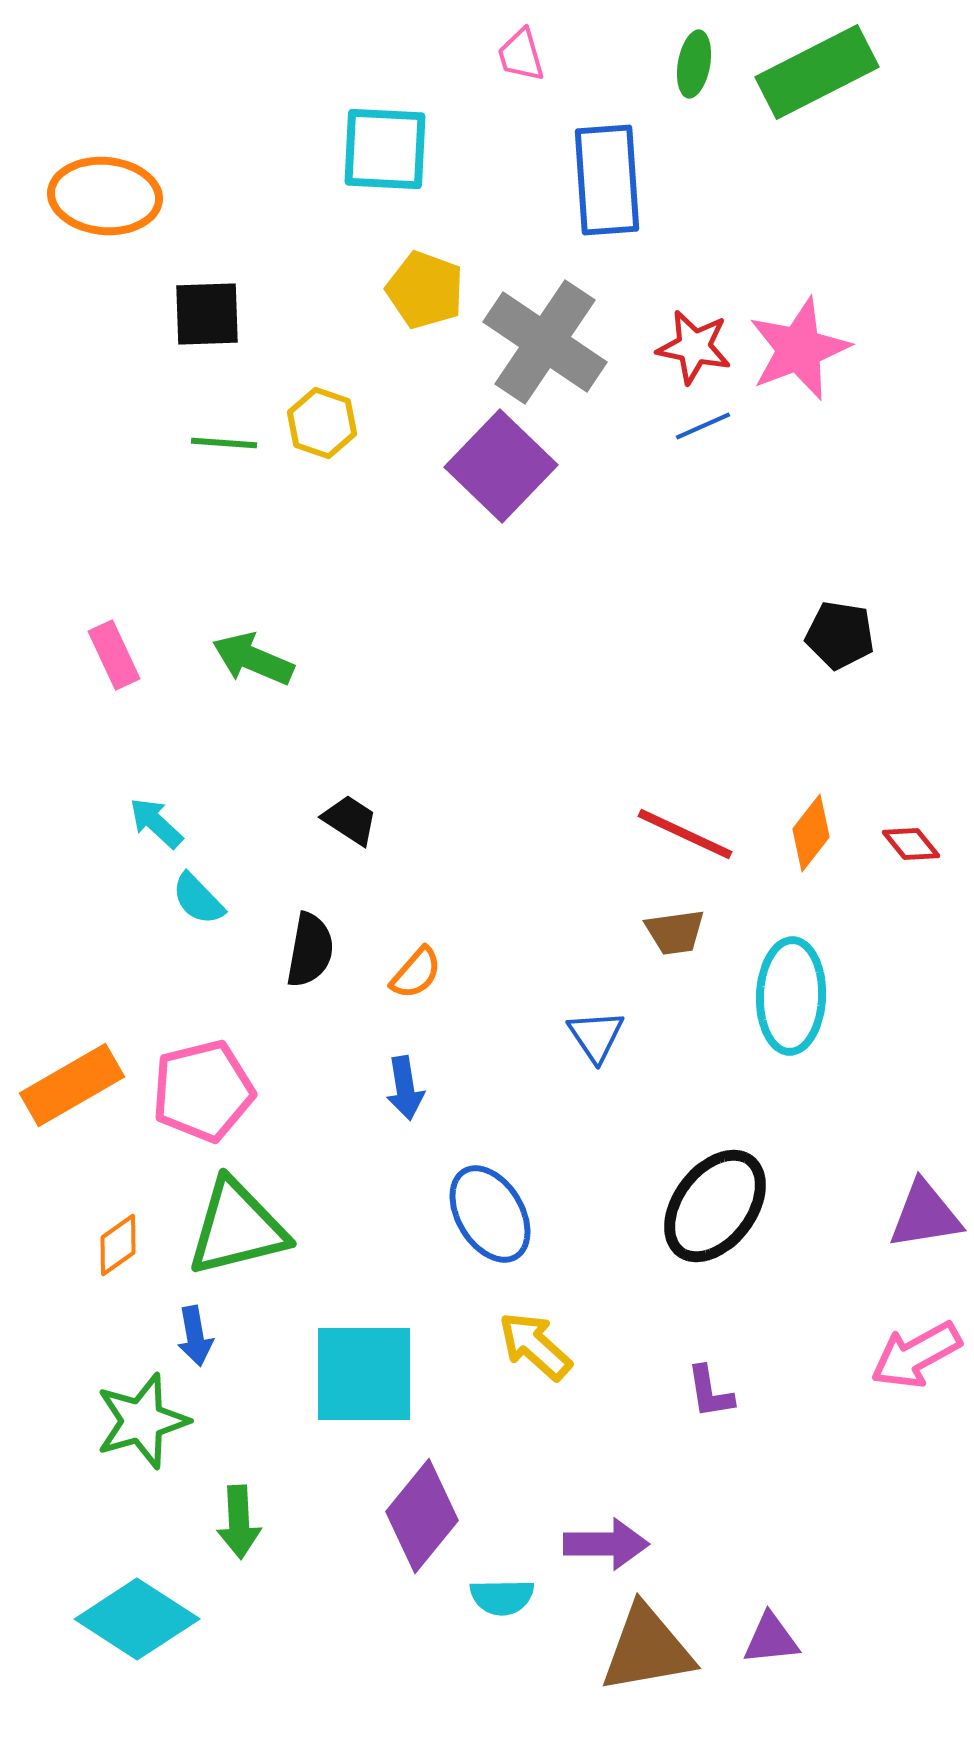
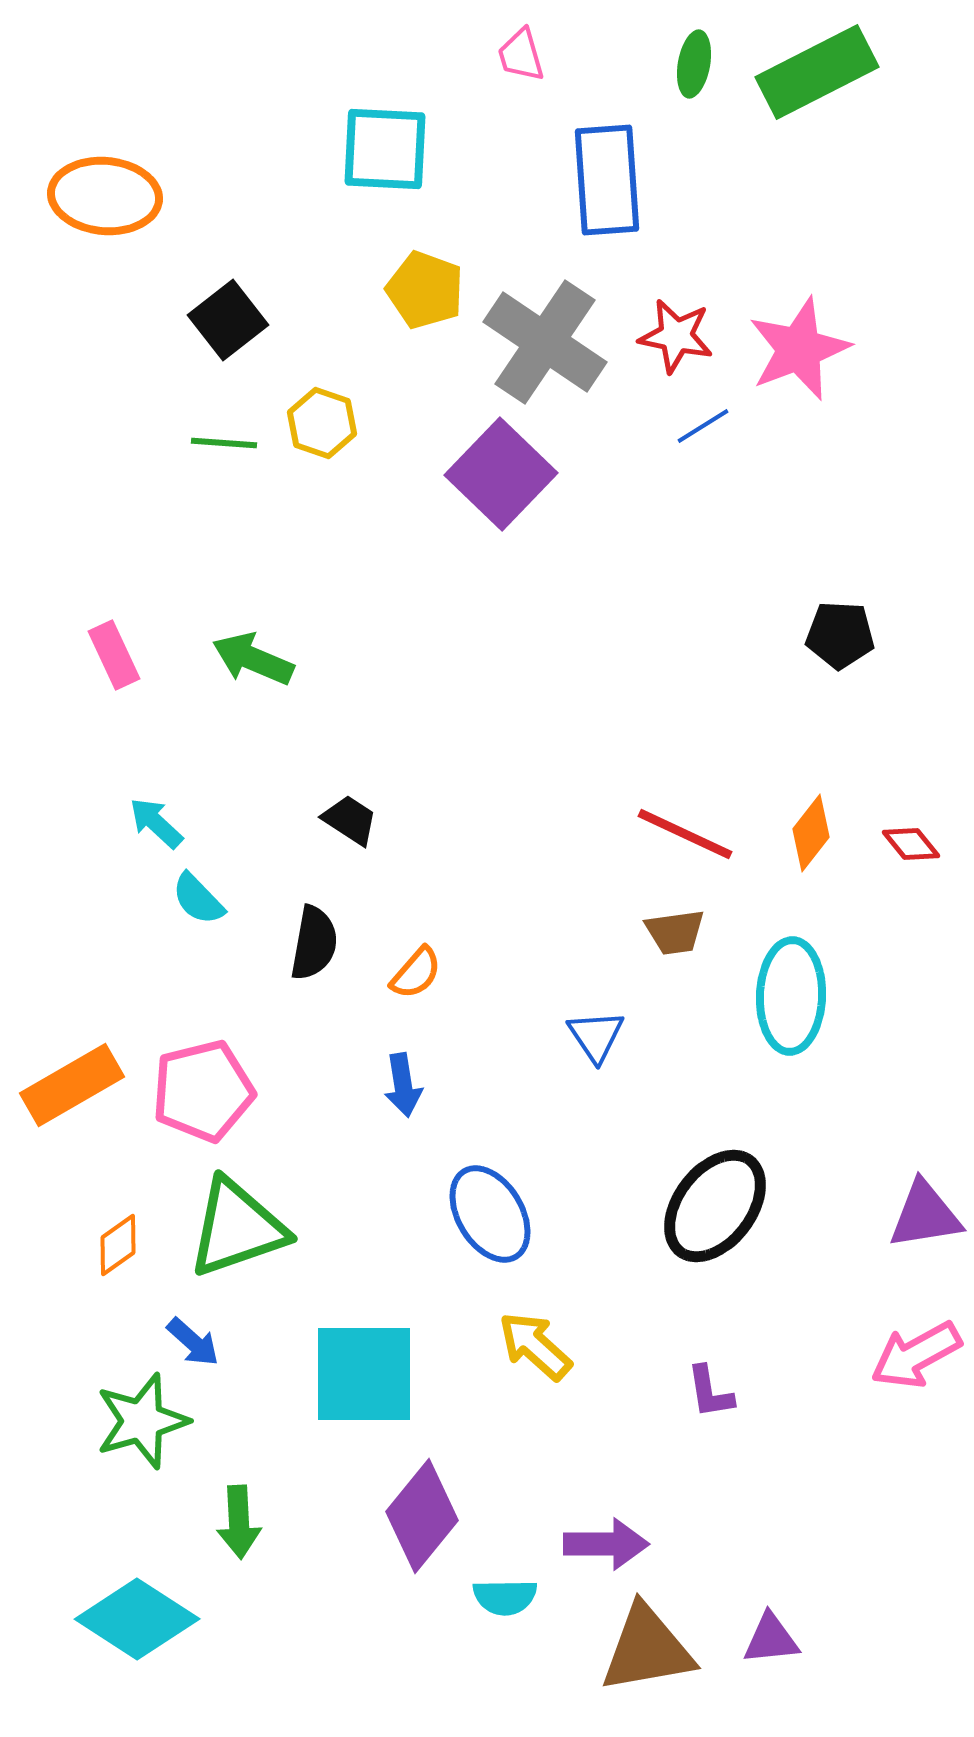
black square at (207, 314): moved 21 px right, 6 px down; rotated 36 degrees counterclockwise
red star at (694, 347): moved 18 px left, 11 px up
blue line at (703, 426): rotated 8 degrees counterclockwise
purple square at (501, 466): moved 8 px down
black pentagon at (840, 635): rotated 6 degrees counterclockwise
black semicircle at (310, 950): moved 4 px right, 7 px up
blue arrow at (405, 1088): moved 2 px left, 3 px up
green triangle at (237, 1228): rotated 5 degrees counterclockwise
blue arrow at (195, 1336): moved 2 px left, 6 px down; rotated 38 degrees counterclockwise
cyan semicircle at (502, 1597): moved 3 px right
